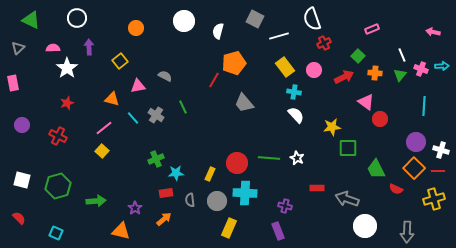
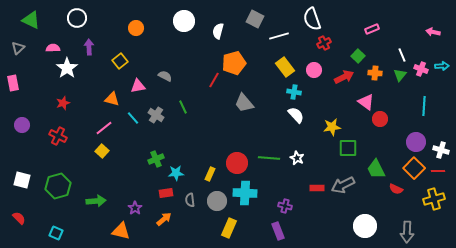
red star at (67, 103): moved 4 px left
gray arrow at (347, 199): moved 4 px left, 14 px up; rotated 45 degrees counterclockwise
